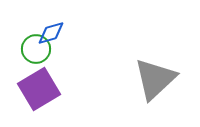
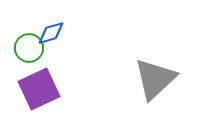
green circle: moved 7 px left, 1 px up
purple square: rotated 6 degrees clockwise
